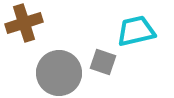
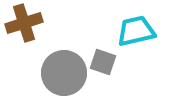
gray circle: moved 5 px right
